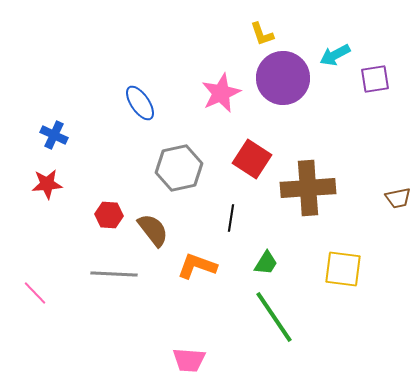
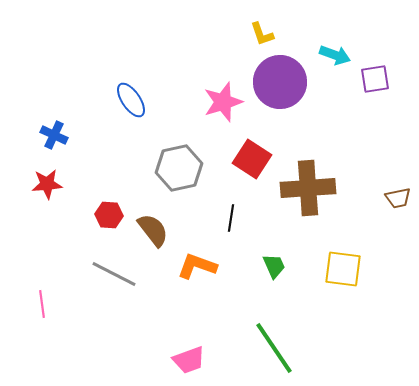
cyan arrow: rotated 132 degrees counterclockwise
purple circle: moved 3 px left, 4 px down
pink star: moved 2 px right, 9 px down; rotated 6 degrees clockwise
blue ellipse: moved 9 px left, 3 px up
green trapezoid: moved 8 px right, 3 px down; rotated 56 degrees counterclockwise
gray line: rotated 24 degrees clockwise
pink line: moved 7 px right, 11 px down; rotated 36 degrees clockwise
green line: moved 31 px down
pink trapezoid: rotated 24 degrees counterclockwise
